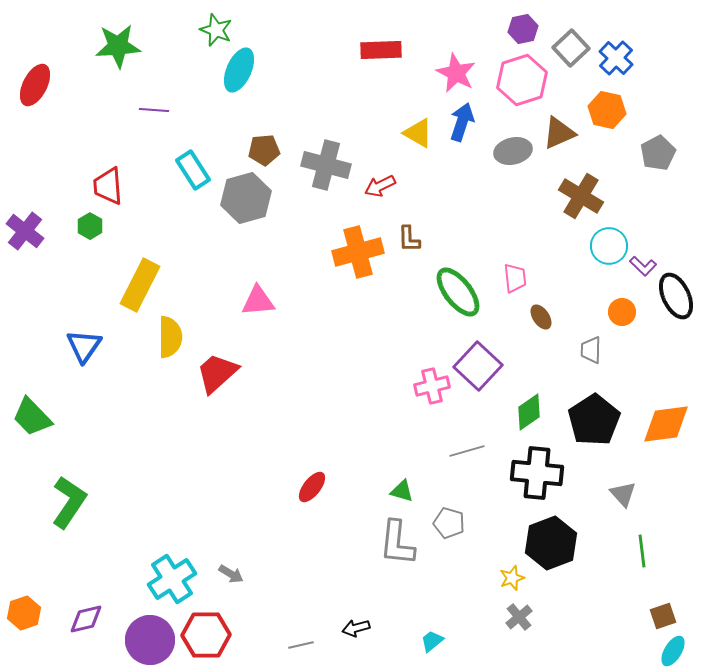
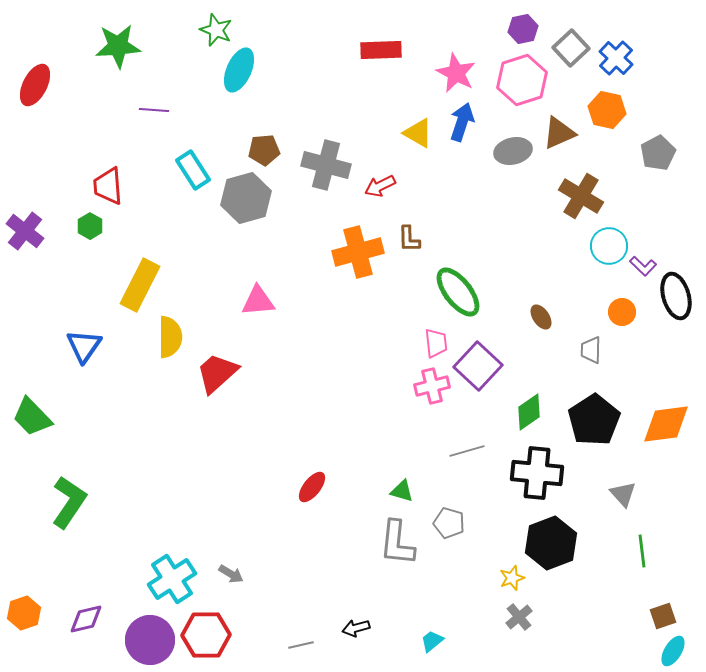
pink trapezoid at (515, 278): moved 79 px left, 65 px down
black ellipse at (676, 296): rotated 9 degrees clockwise
